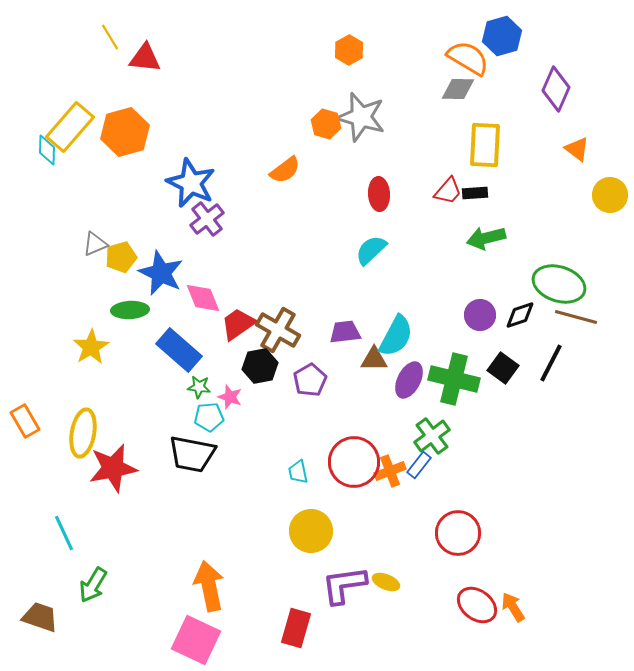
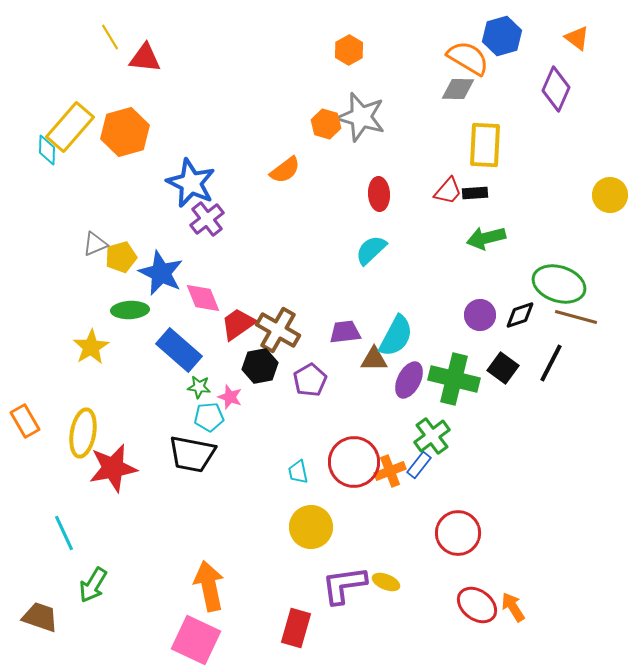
orange triangle at (577, 149): moved 111 px up
yellow circle at (311, 531): moved 4 px up
